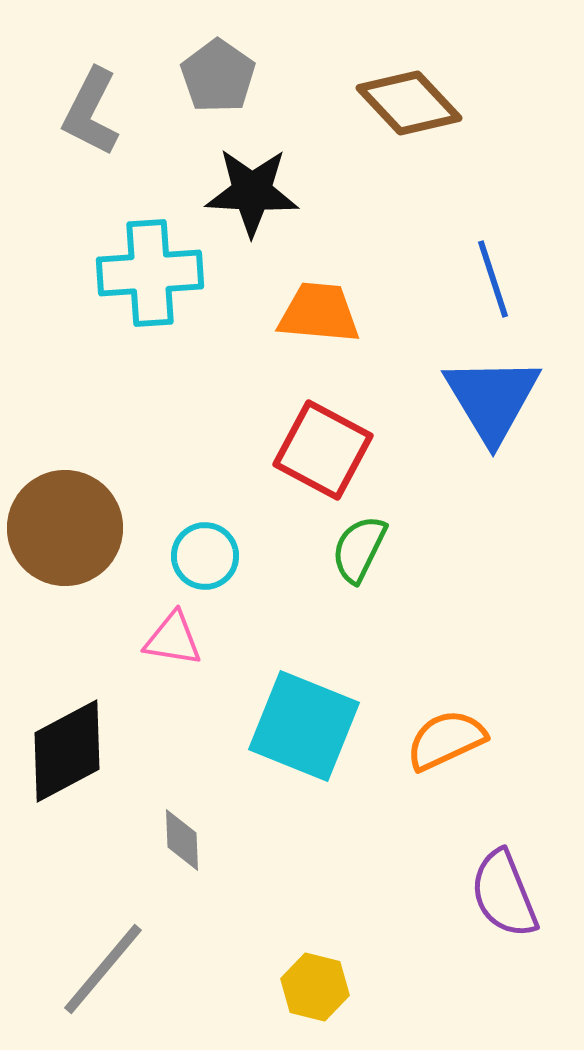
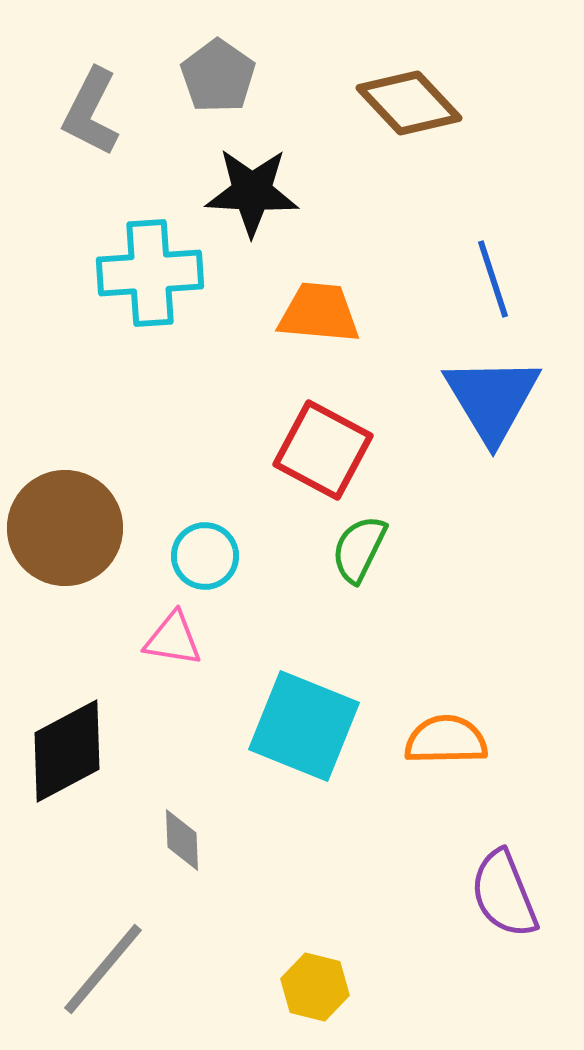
orange semicircle: rotated 24 degrees clockwise
